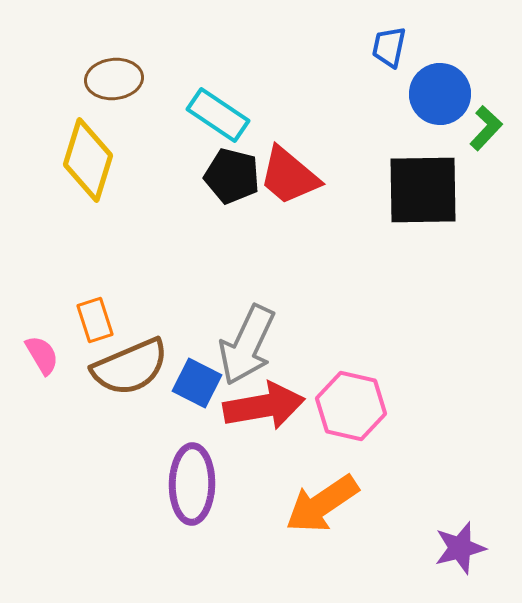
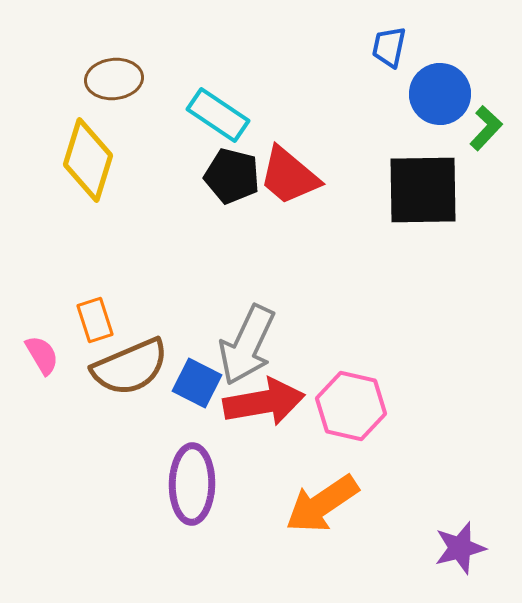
red arrow: moved 4 px up
